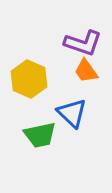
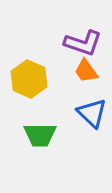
blue triangle: moved 20 px right
green trapezoid: rotated 12 degrees clockwise
